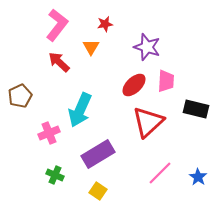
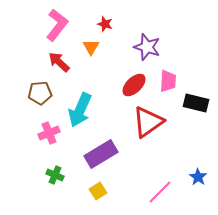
red star: rotated 28 degrees clockwise
pink trapezoid: moved 2 px right
brown pentagon: moved 20 px right, 3 px up; rotated 20 degrees clockwise
black rectangle: moved 6 px up
red triangle: rotated 8 degrees clockwise
purple rectangle: moved 3 px right
pink line: moved 19 px down
yellow square: rotated 24 degrees clockwise
